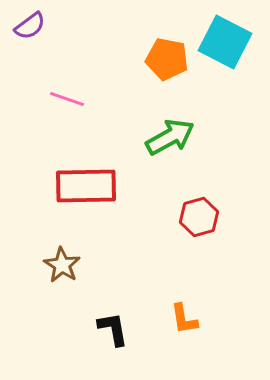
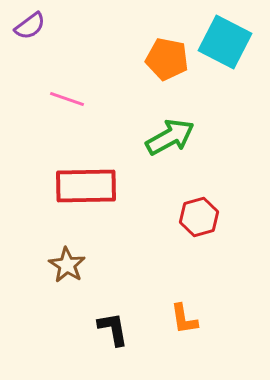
brown star: moved 5 px right
